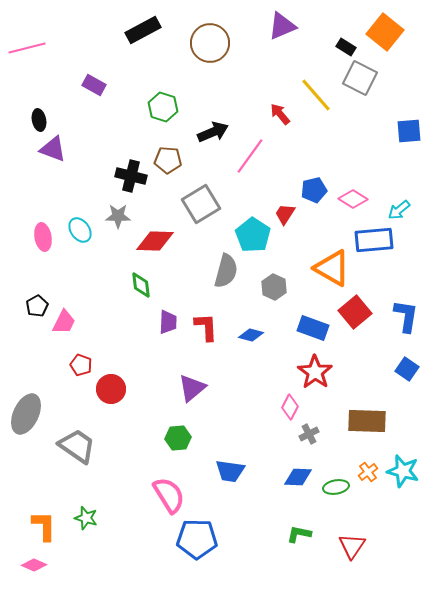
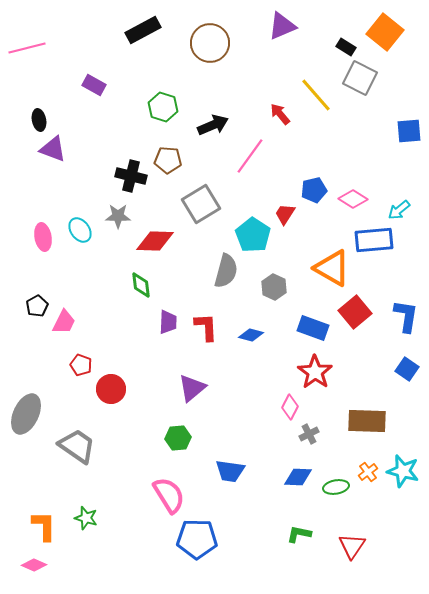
black arrow at (213, 132): moved 7 px up
